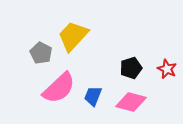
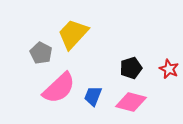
yellow trapezoid: moved 2 px up
red star: moved 2 px right
